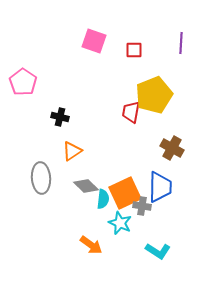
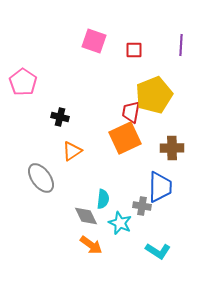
purple line: moved 2 px down
brown cross: rotated 30 degrees counterclockwise
gray ellipse: rotated 32 degrees counterclockwise
gray diamond: moved 30 px down; rotated 20 degrees clockwise
orange square: moved 55 px up
